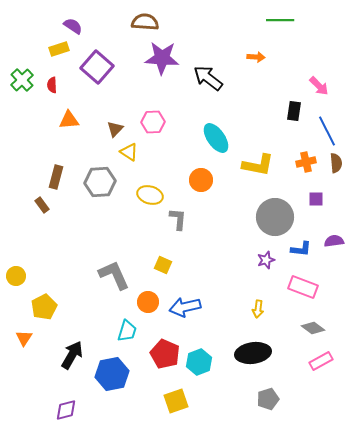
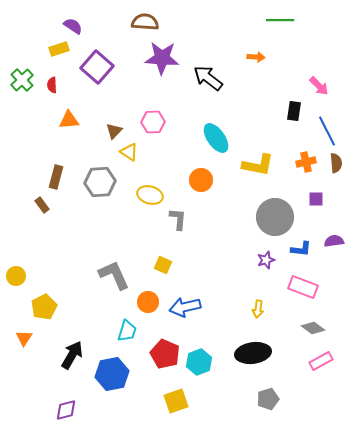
brown triangle at (115, 129): moved 1 px left, 2 px down
